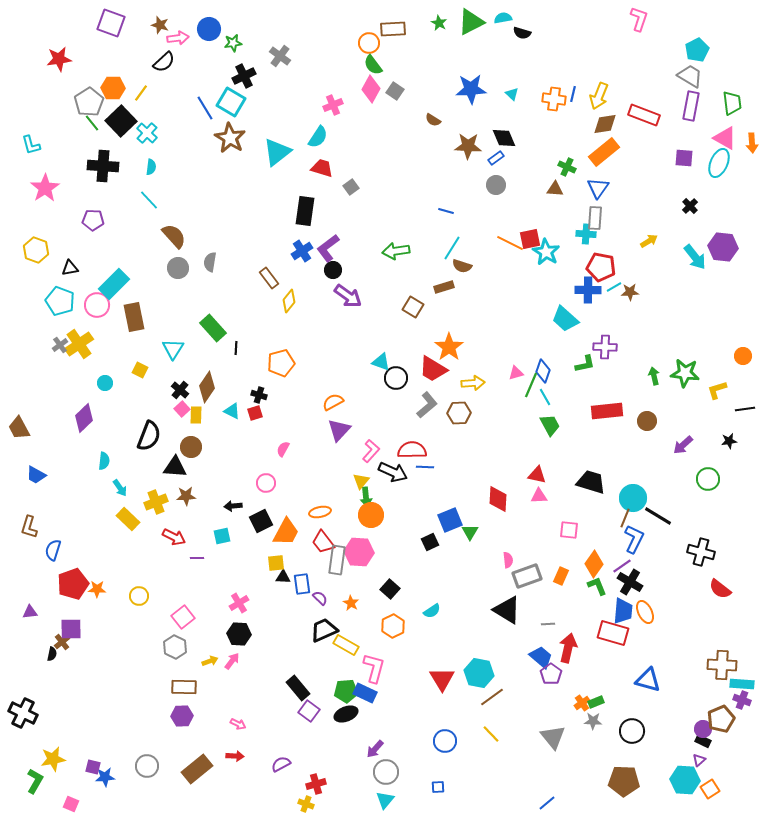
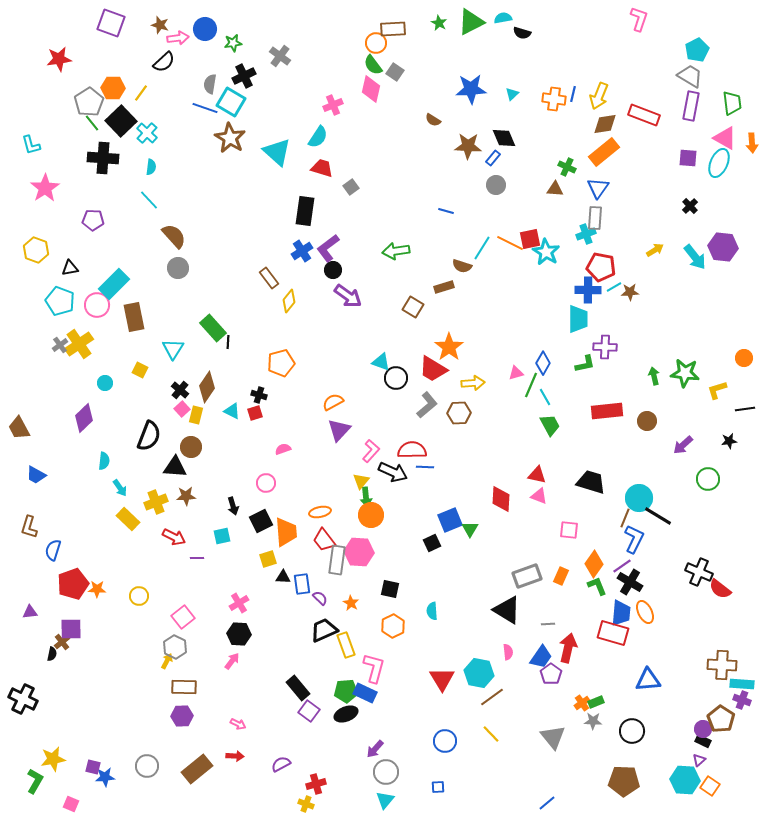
blue circle at (209, 29): moved 4 px left
orange circle at (369, 43): moved 7 px right
pink diamond at (371, 89): rotated 16 degrees counterclockwise
gray square at (395, 91): moved 19 px up
cyan triangle at (512, 94): rotated 32 degrees clockwise
blue line at (205, 108): rotated 40 degrees counterclockwise
cyan triangle at (277, 152): rotated 40 degrees counterclockwise
blue rectangle at (496, 158): moved 3 px left; rotated 14 degrees counterclockwise
purple square at (684, 158): moved 4 px right
black cross at (103, 166): moved 8 px up
cyan cross at (586, 234): rotated 24 degrees counterclockwise
yellow arrow at (649, 241): moved 6 px right, 9 px down
cyan line at (452, 248): moved 30 px right
gray semicircle at (210, 262): moved 178 px up
cyan trapezoid at (565, 319): moved 13 px right; rotated 132 degrees counterclockwise
black line at (236, 348): moved 8 px left, 6 px up
orange circle at (743, 356): moved 1 px right, 2 px down
blue diamond at (543, 371): moved 8 px up; rotated 10 degrees clockwise
yellow rectangle at (196, 415): rotated 12 degrees clockwise
pink semicircle at (283, 449): rotated 42 degrees clockwise
pink triangle at (539, 496): rotated 24 degrees clockwise
cyan circle at (633, 498): moved 6 px right
red diamond at (498, 499): moved 3 px right
black arrow at (233, 506): rotated 102 degrees counterclockwise
orange trapezoid at (286, 532): rotated 32 degrees counterclockwise
green triangle at (470, 532): moved 3 px up
red trapezoid at (323, 542): moved 1 px right, 2 px up
black square at (430, 542): moved 2 px right, 1 px down
black cross at (701, 552): moved 2 px left, 20 px down; rotated 8 degrees clockwise
pink semicircle at (508, 560): moved 92 px down
yellow square at (276, 563): moved 8 px left, 4 px up; rotated 12 degrees counterclockwise
black square at (390, 589): rotated 30 degrees counterclockwise
cyan semicircle at (432, 611): rotated 120 degrees clockwise
blue trapezoid at (623, 611): moved 2 px left, 2 px down
yellow rectangle at (346, 645): rotated 40 degrees clockwise
blue trapezoid at (541, 657): rotated 85 degrees clockwise
yellow arrow at (210, 661): moved 43 px left; rotated 42 degrees counterclockwise
blue triangle at (648, 680): rotated 20 degrees counterclockwise
black cross at (23, 713): moved 14 px up
brown pentagon at (721, 719): rotated 16 degrees counterclockwise
orange square at (710, 789): moved 3 px up; rotated 24 degrees counterclockwise
